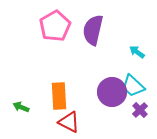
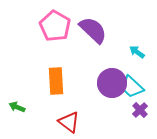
pink pentagon: rotated 12 degrees counterclockwise
purple semicircle: rotated 120 degrees clockwise
cyan trapezoid: moved 1 px left, 1 px down
purple circle: moved 9 px up
orange rectangle: moved 3 px left, 15 px up
green arrow: moved 4 px left
red triangle: rotated 10 degrees clockwise
